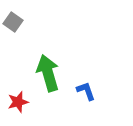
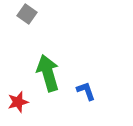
gray square: moved 14 px right, 8 px up
